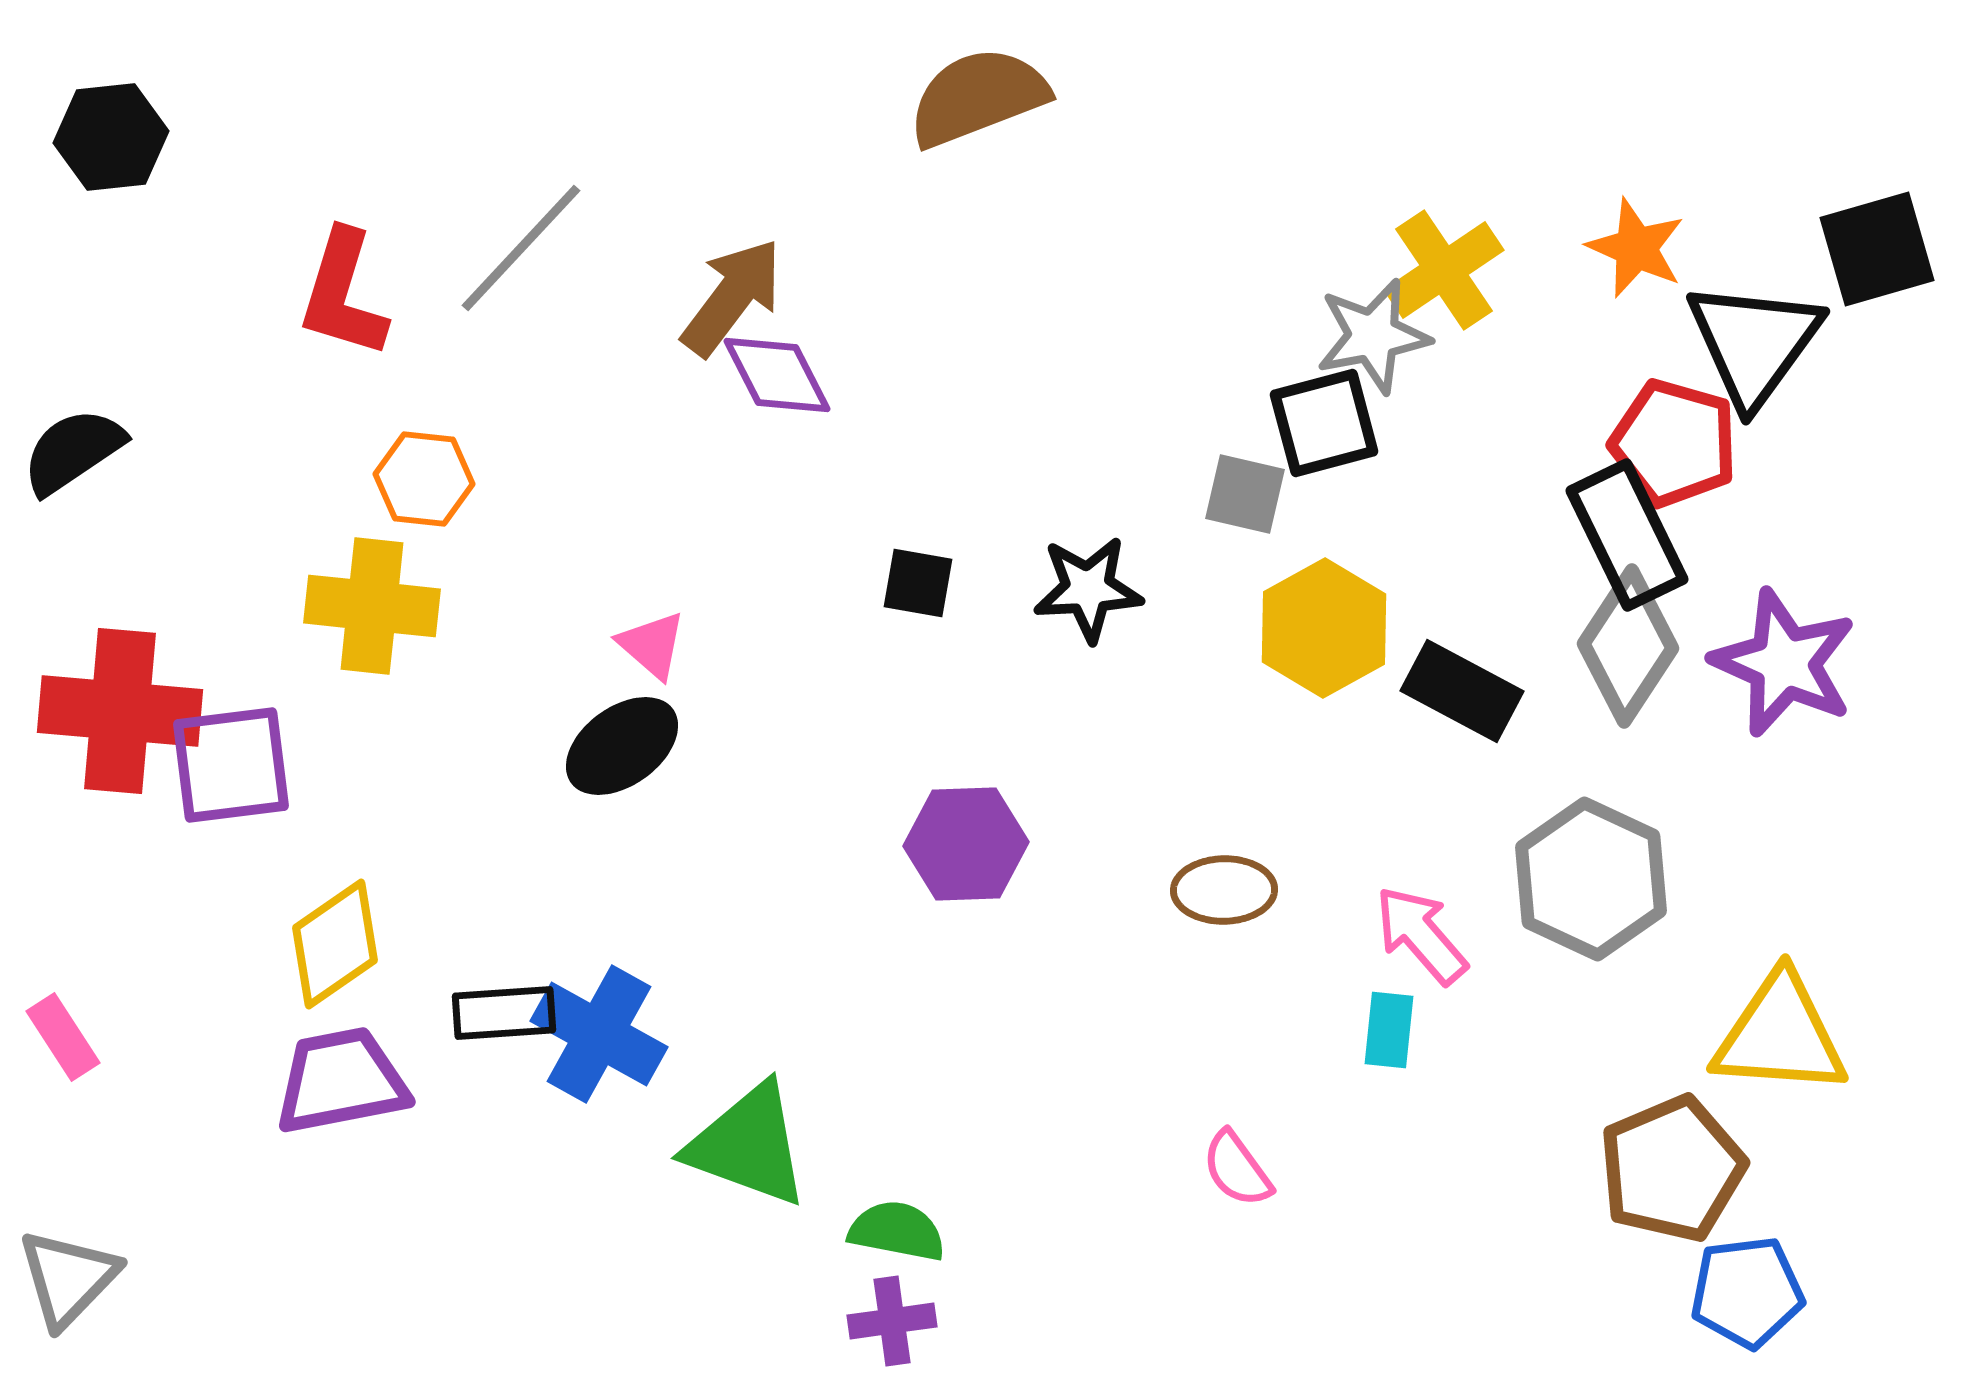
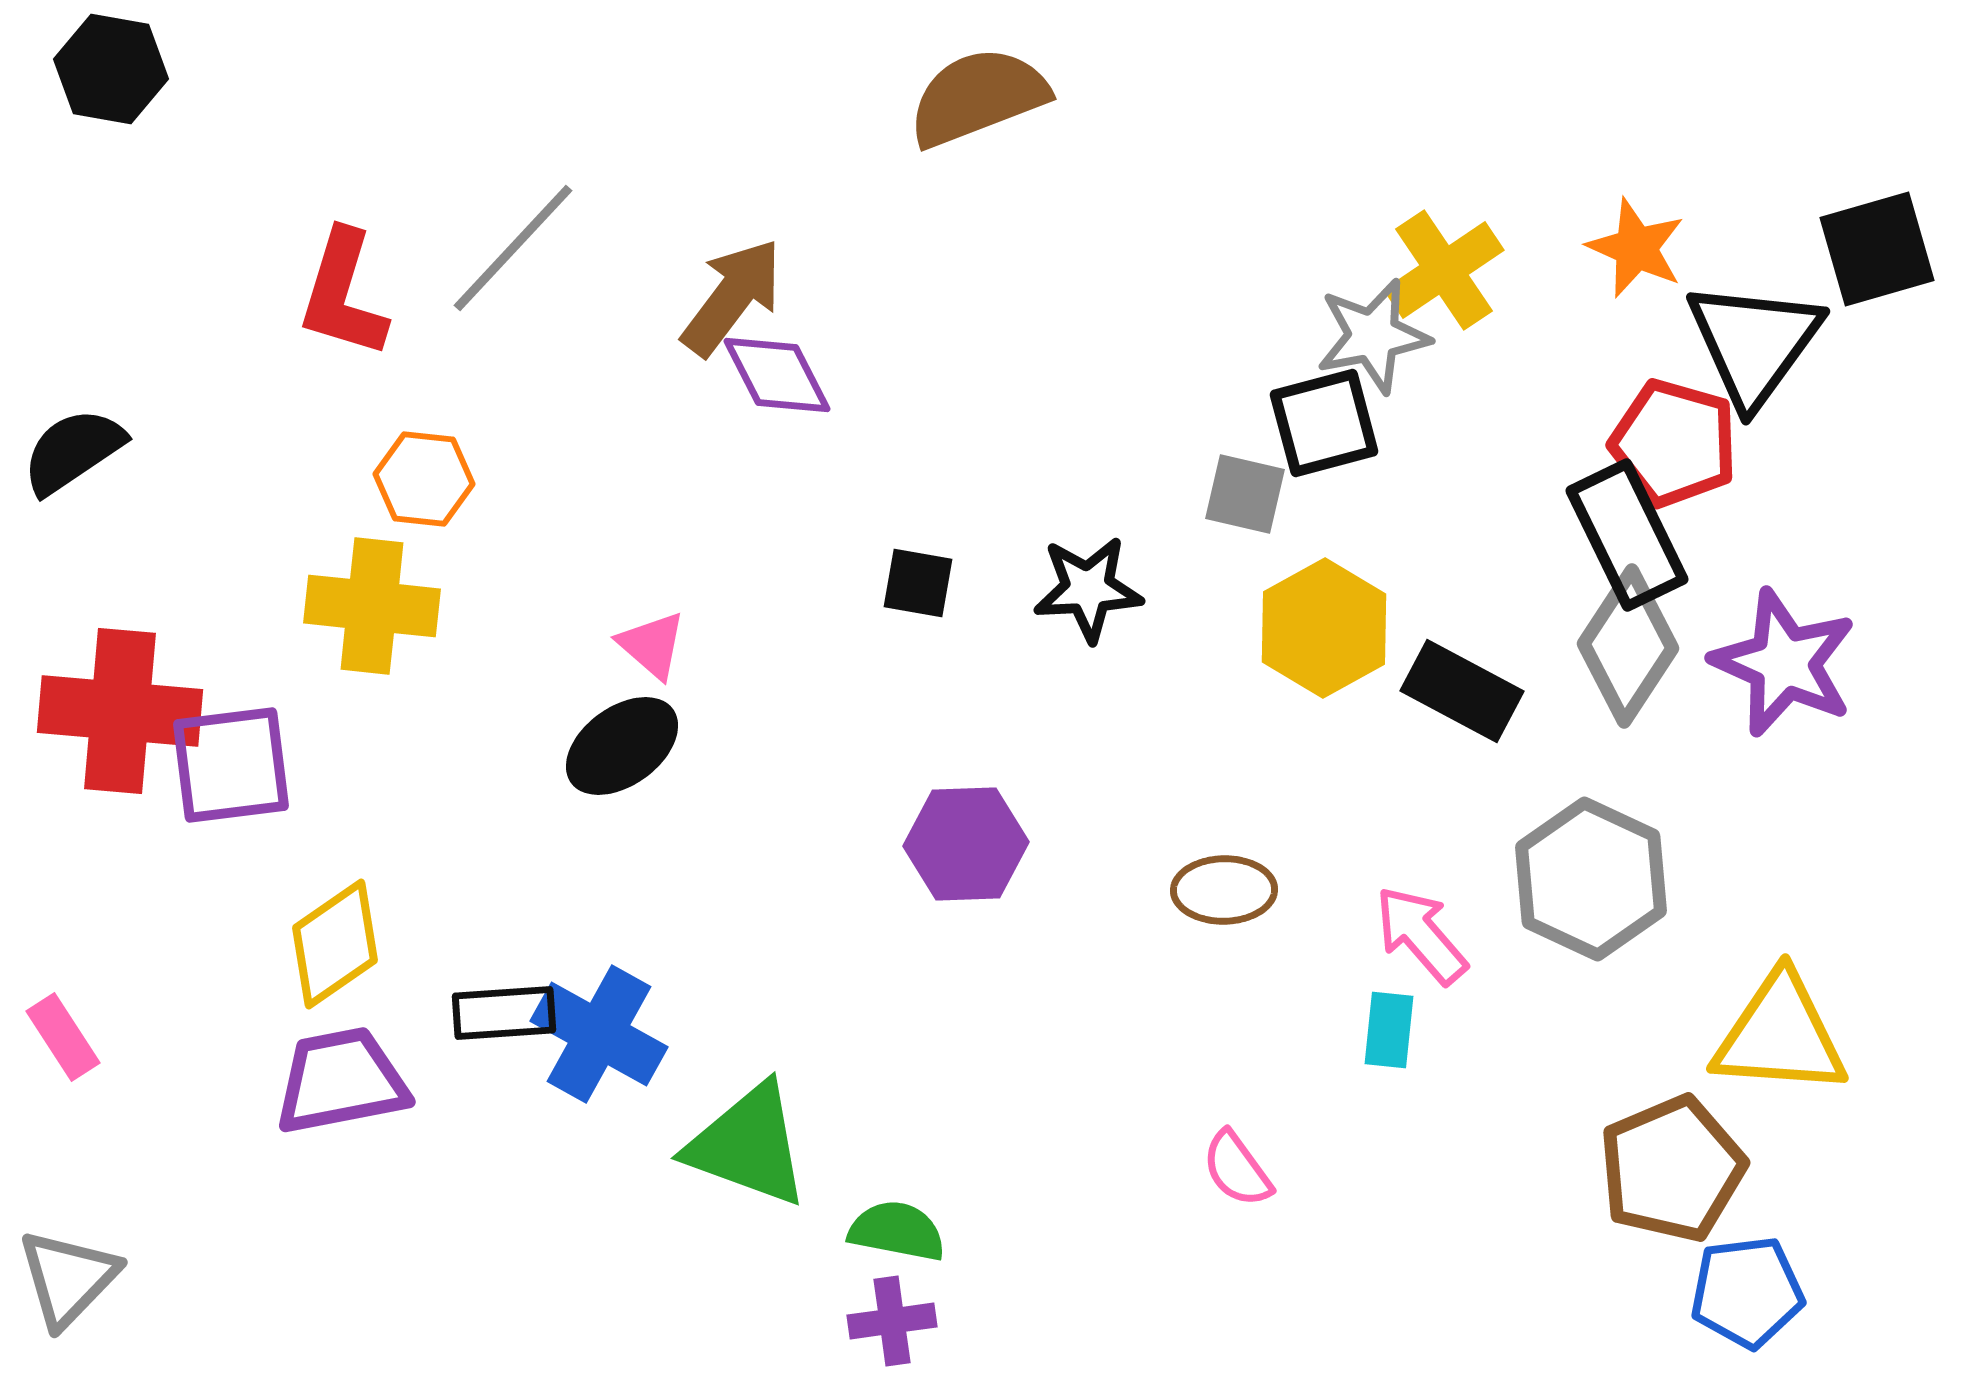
black hexagon at (111, 137): moved 68 px up; rotated 16 degrees clockwise
gray line at (521, 248): moved 8 px left
